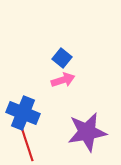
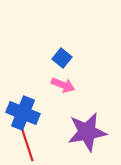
pink arrow: moved 5 px down; rotated 40 degrees clockwise
